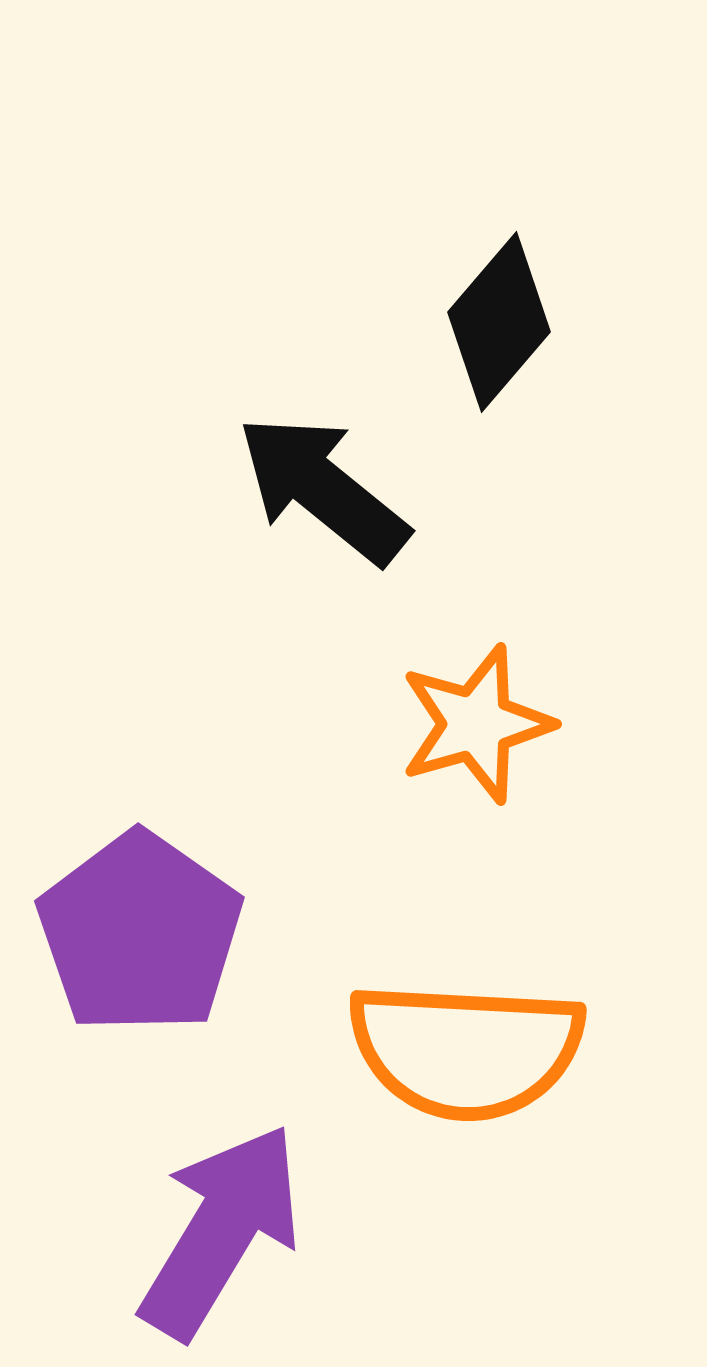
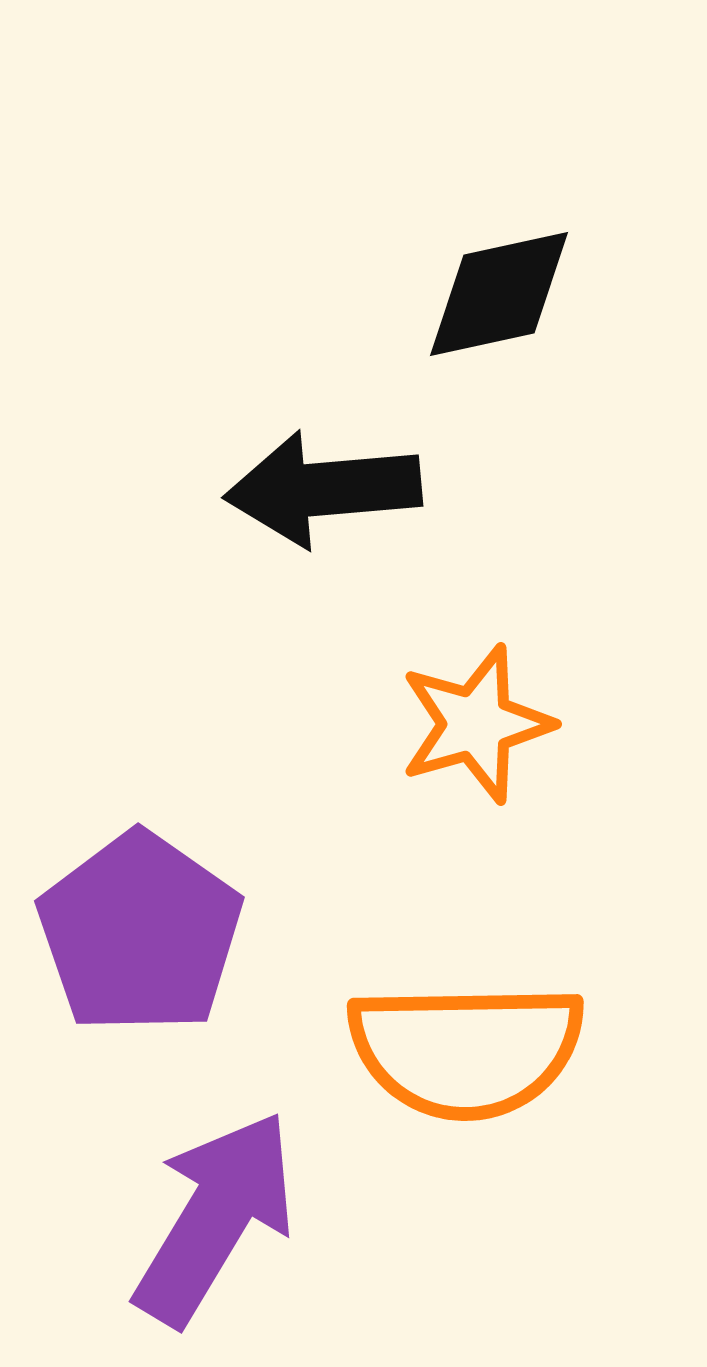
black diamond: moved 28 px up; rotated 37 degrees clockwise
black arrow: rotated 44 degrees counterclockwise
orange semicircle: rotated 4 degrees counterclockwise
purple arrow: moved 6 px left, 13 px up
